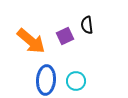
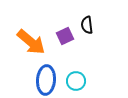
orange arrow: moved 1 px down
